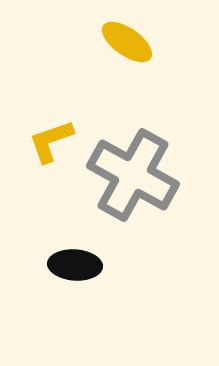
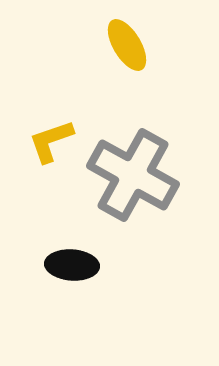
yellow ellipse: moved 3 px down; rotated 24 degrees clockwise
black ellipse: moved 3 px left
